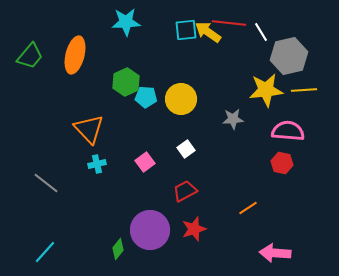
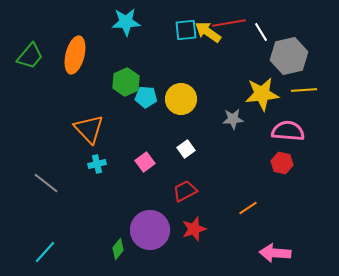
red line: rotated 16 degrees counterclockwise
yellow star: moved 4 px left, 4 px down
